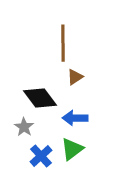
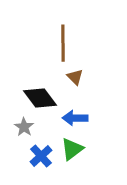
brown triangle: rotated 42 degrees counterclockwise
